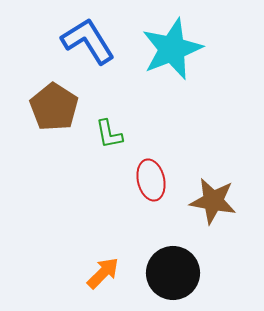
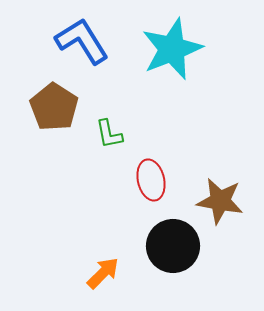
blue L-shape: moved 6 px left
brown star: moved 7 px right
black circle: moved 27 px up
